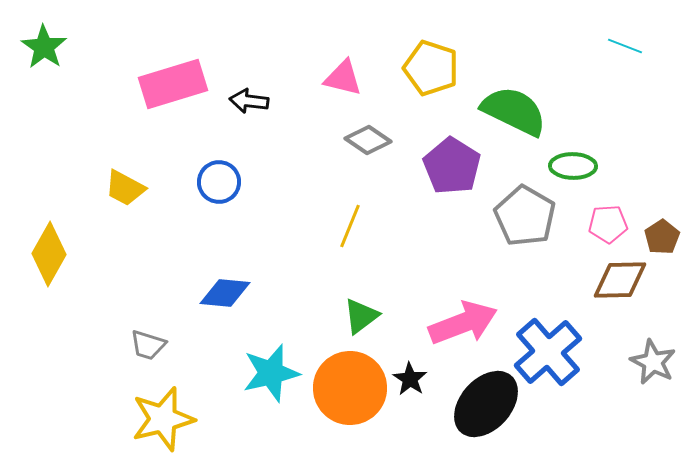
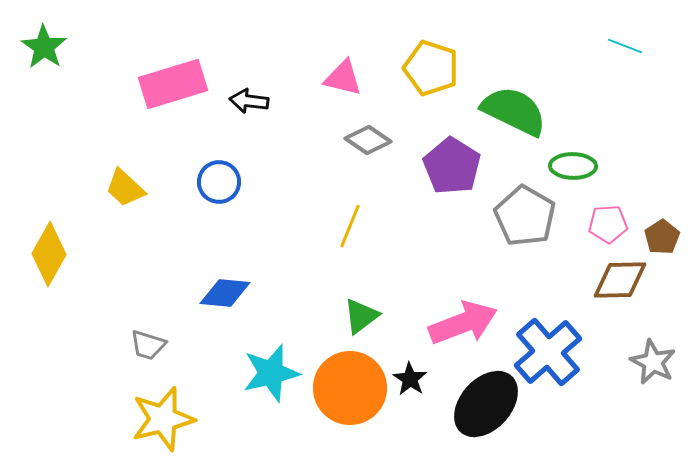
yellow trapezoid: rotated 15 degrees clockwise
